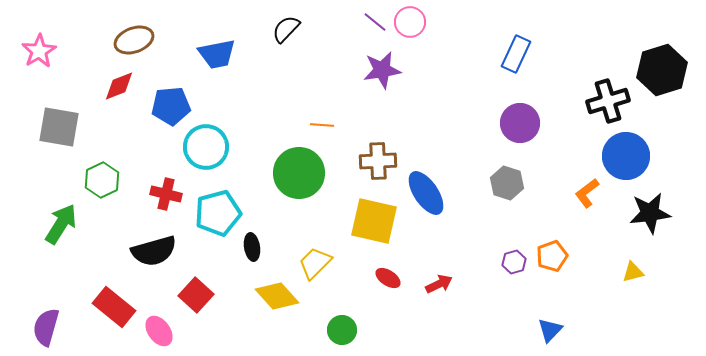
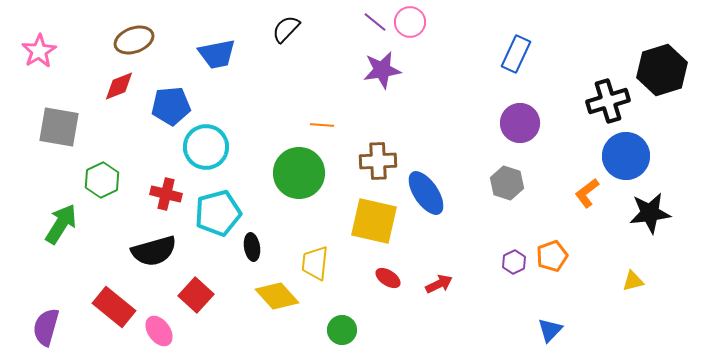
purple hexagon at (514, 262): rotated 10 degrees counterclockwise
yellow trapezoid at (315, 263): rotated 39 degrees counterclockwise
yellow triangle at (633, 272): moved 9 px down
